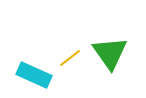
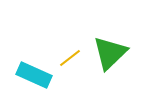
green triangle: rotated 21 degrees clockwise
